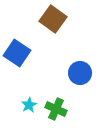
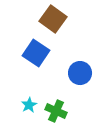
blue square: moved 19 px right
green cross: moved 2 px down
